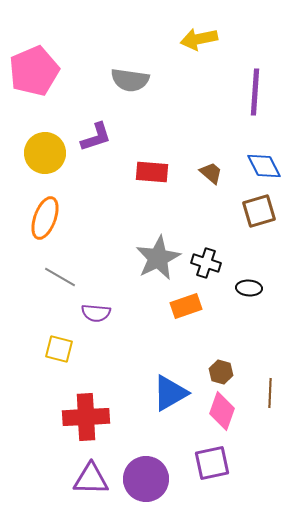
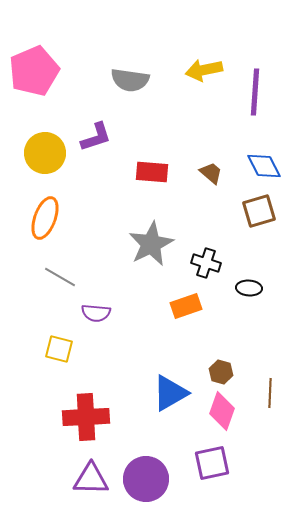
yellow arrow: moved 5 px right, 31 px down
gray star: moved 7 px left, 14 px up
